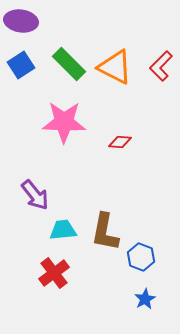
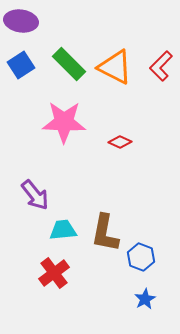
red diamond: rotated 20 degrees clockwise
brown L-shape: moved 1 px down
